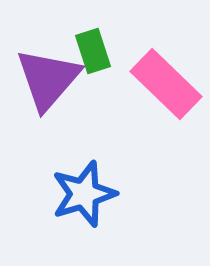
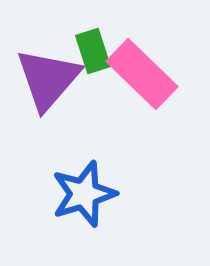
pink rectangle: moved 24 px left, 10 px up
